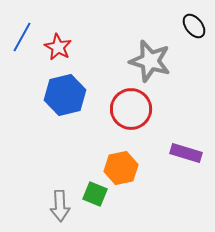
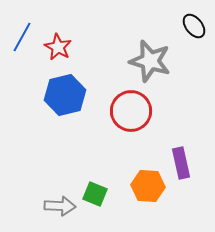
red circle: moved 2 px down
purple rectangle: moved 5 px left, 10 px down; rotated 60 degrees clockwise
orange hexagon: moved 27 px right, 18 px down; rotated 16 degrees clockwise
gray arrow: rotated 84 degrees counterclockwise
